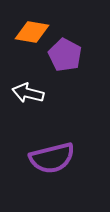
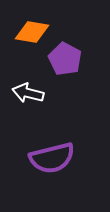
purple pentagon: moved 4 px down
